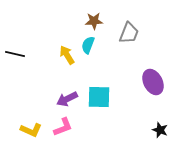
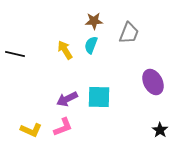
cyan semicircle: moved 3 px right
yellow arrow: moved 2 px left, 5 px up
black star: rotated 14 degrees clockwise
